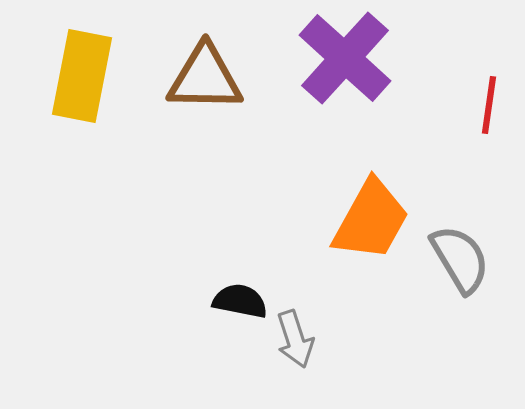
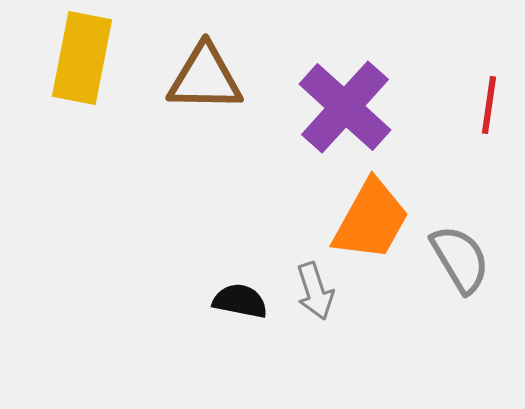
purple cross: moved 49 px down
yellow rectangle: moved 18 px up
gray arrow: moved 20 px right, 48 px up
